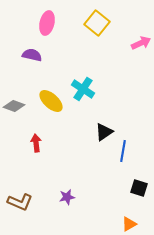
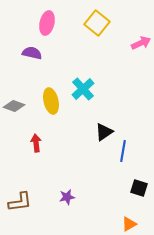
purple semicircle: moved 2 px up
cyan cross: rotated 15 degrees clockwise
yellow ellipse: rotated 35 degrees clockwise
brown L-shape: rotated 30 degrees counterclockwise
